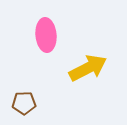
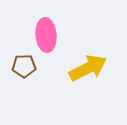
brown pentagon: moved 37 px up
